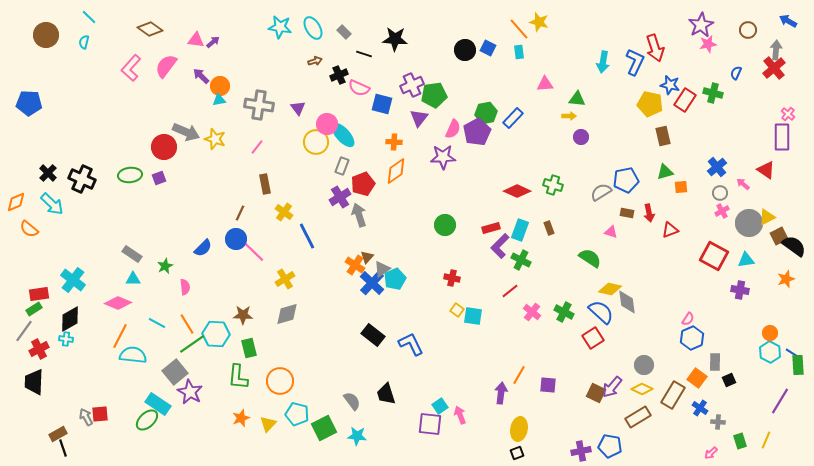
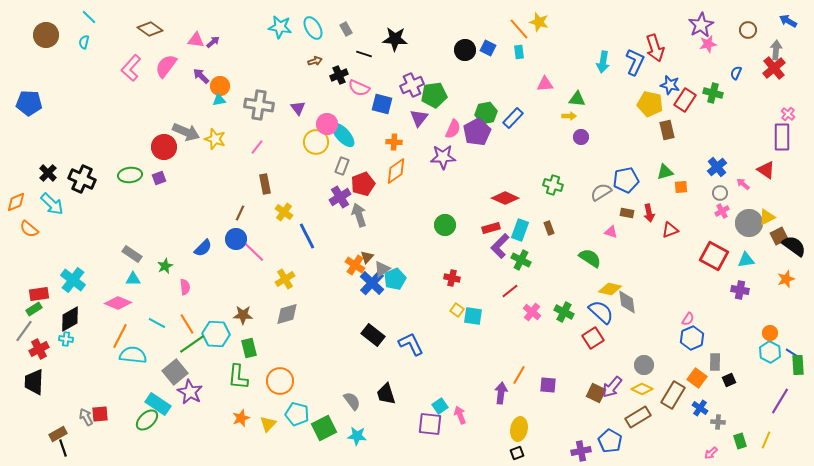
gray rectangle at (344, 32): moved 2 px right, 3 px up; rotated 16 degrees clockwise
brown rectangle at (663, 136): moved 4 px right, 6 px up
red diamond at (517, 191): moved 12 px left, 7 px down
blue pentagon at (610, 446): moved 5 px up; rotated 20 degrees clockwise
